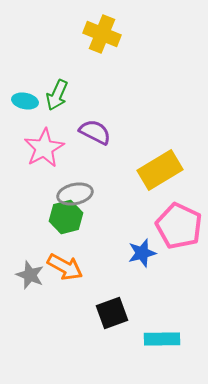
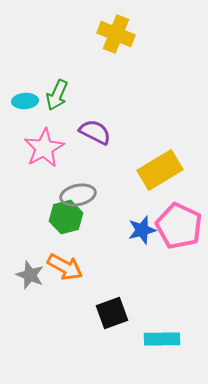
yellow cross: moved 14 px right
cyan ellipse: rotated 15 degrees counterclockwise
gray ellipse: moved 3 px right, 1 px down
blue star: moved 23 px up
